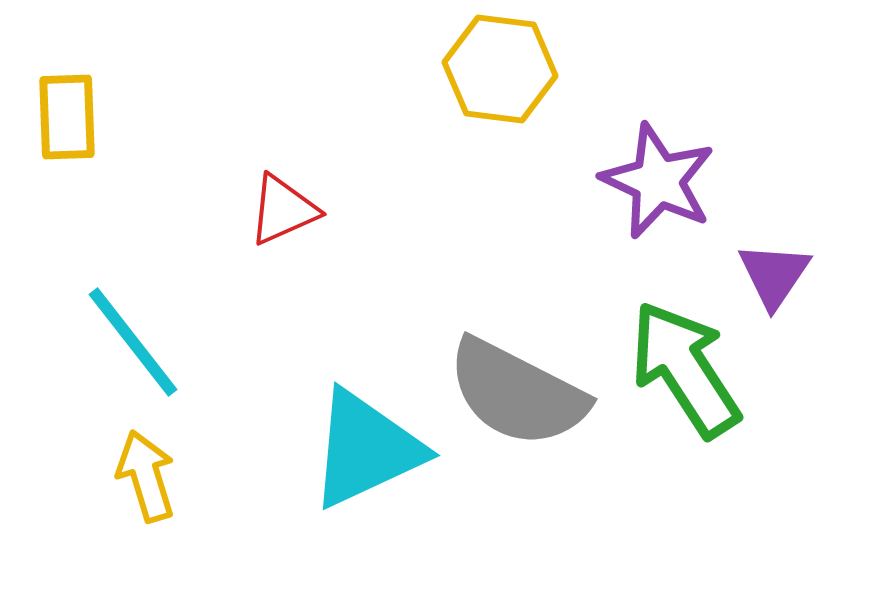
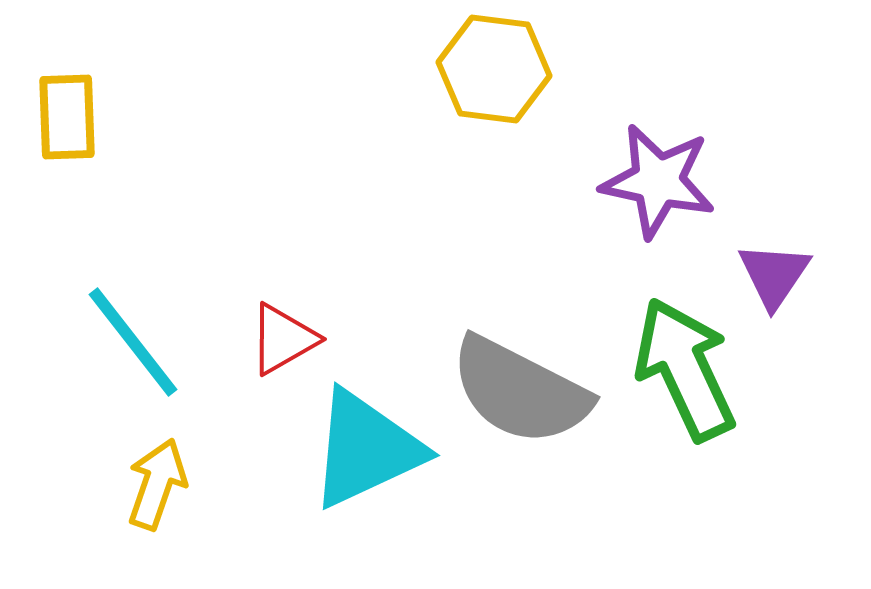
yellow hexagon: moved 6 px left
purple star: rotated 13 degrees counterclockwise
red triangle: moved 129 px down; rotated 6 degrees counterclockwise
green arrow: rotated 8 degrees clockwise
gray semicircle: moved 3 px right, 2 px up
yellow arrow: moved 11 px right, 8 px down; rotated 36 degrees clockwise
